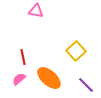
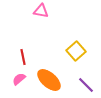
pink triangle: moved 5 px right
orange ellipse: moved 2 px down
